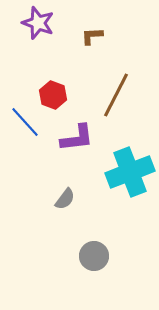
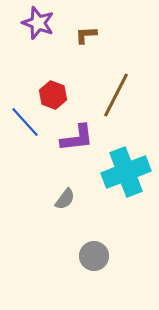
brown L-shape: moved 6 px left, 1 px up
cyan cross: moved 4 px left
